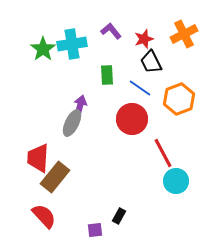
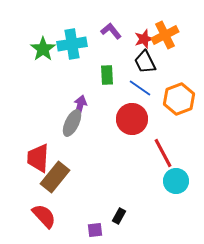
orange cross: moved 19 px left, 1 px down
black trapezoid: moved 6 px left
